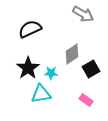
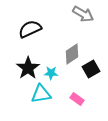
pink rectangle: moved 9 px left, 1 px up
